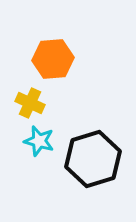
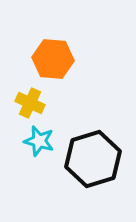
orange hexagon: rotated 9 degrees clockwise
